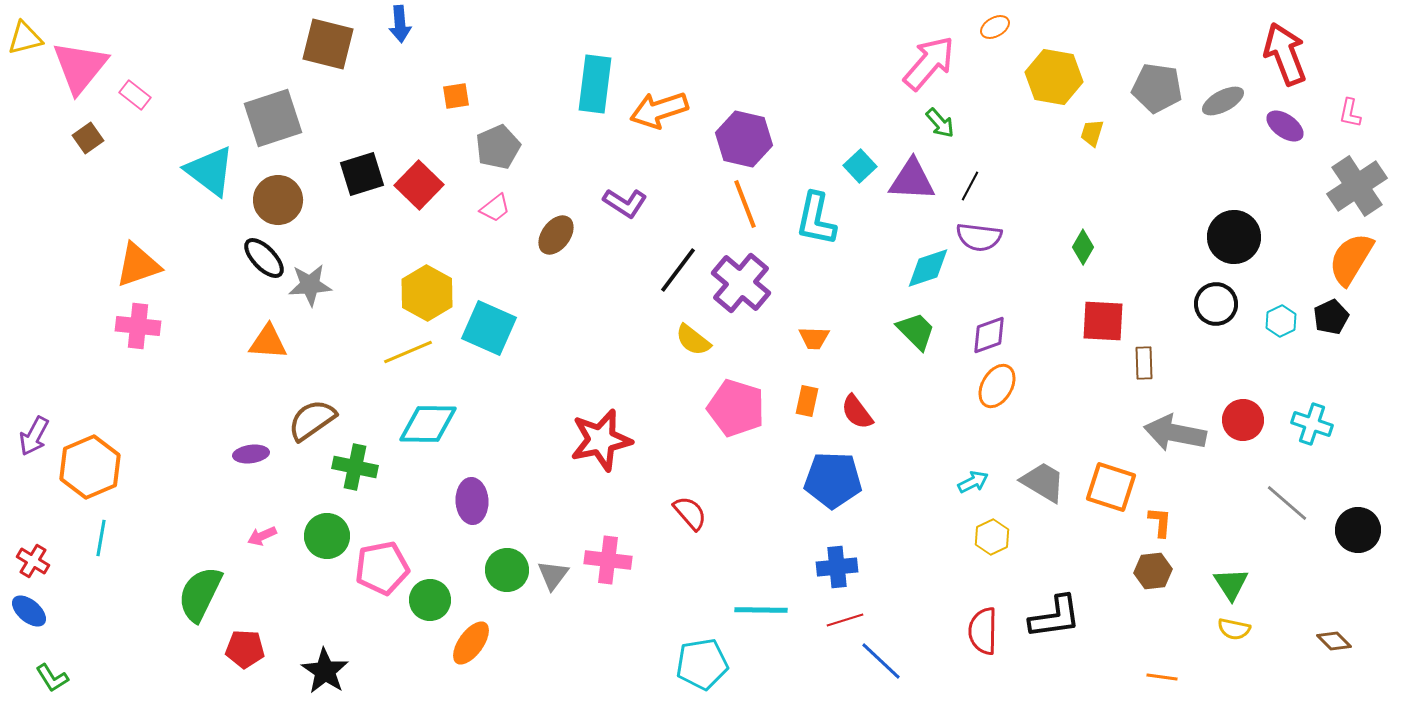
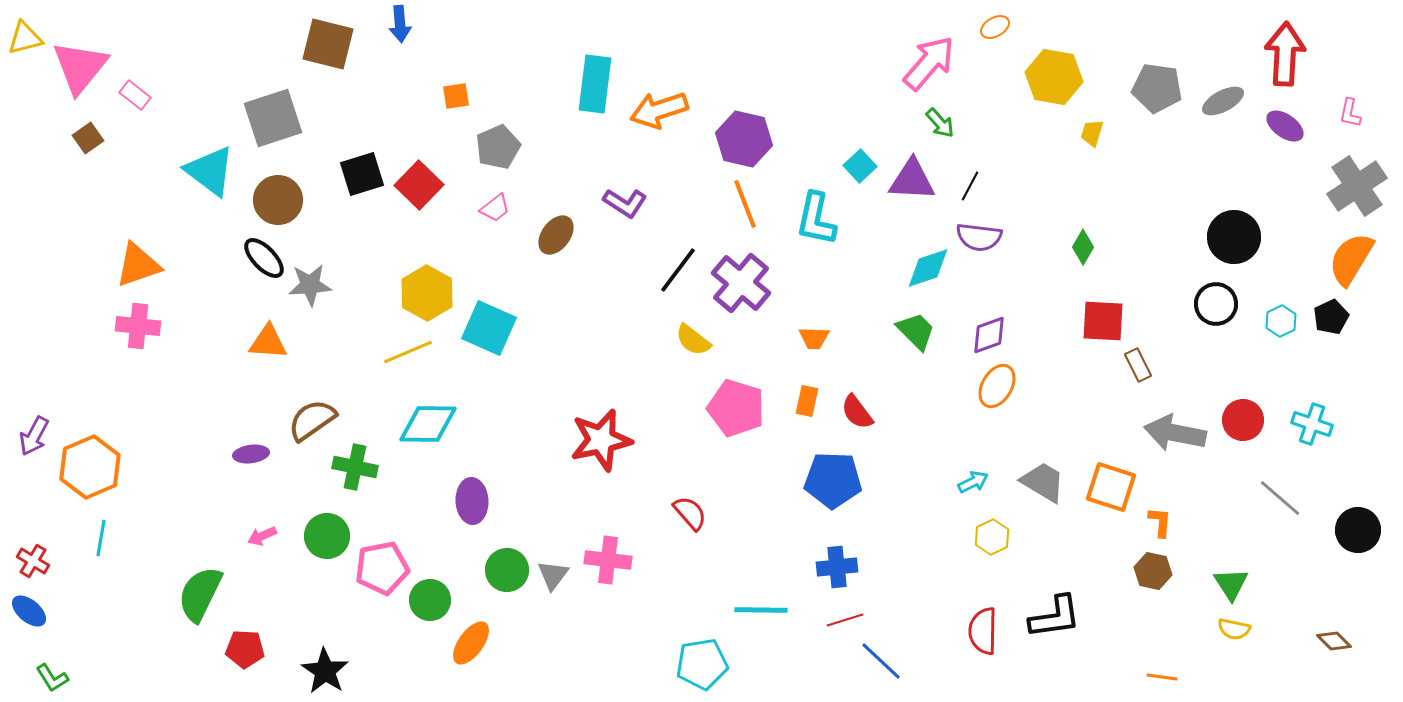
red arrow at (1285, 54): rotated 24 degrees clockwise
brown rectangle at (1144, 363): moved 6 px left, 2 px down; rotated 24 degrees counterclockwise
gray line at (1287, 503): moved 7 px left, 5 px up
brown hexagon at (1153, 571): rotated 18 degrees clockwise
